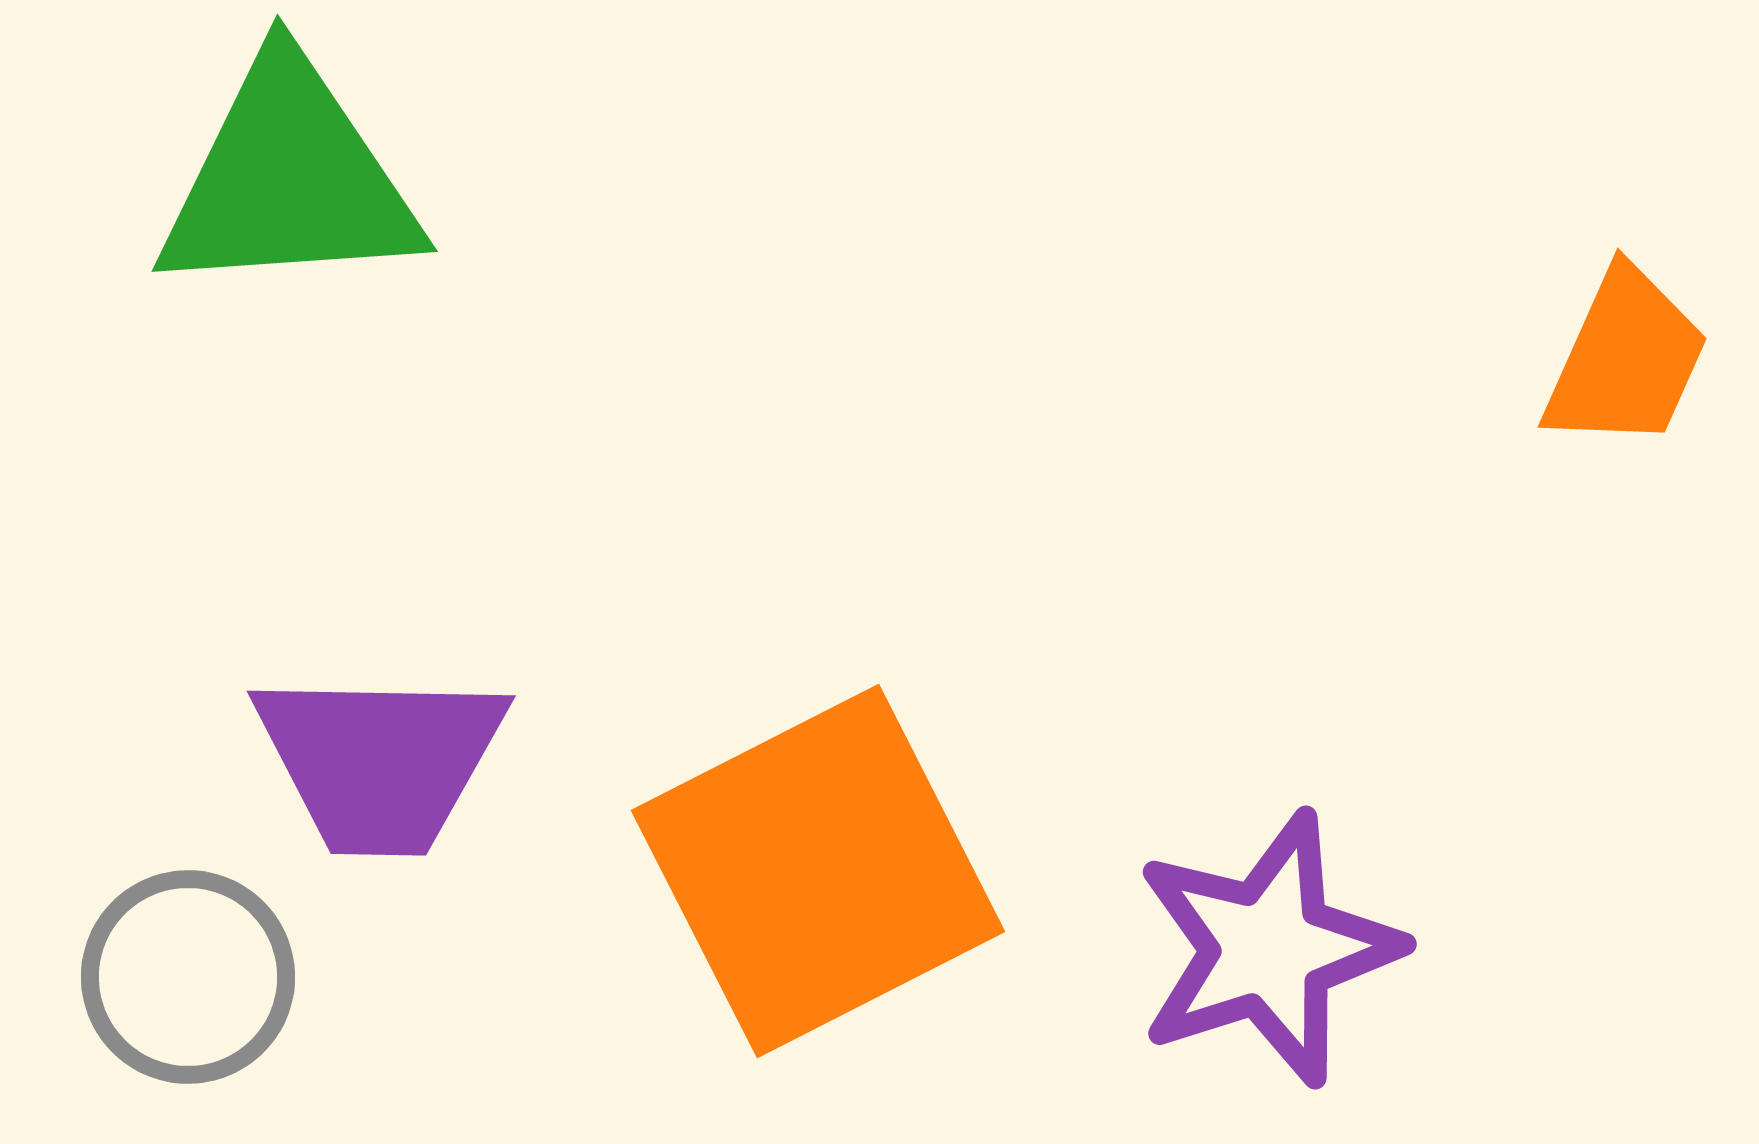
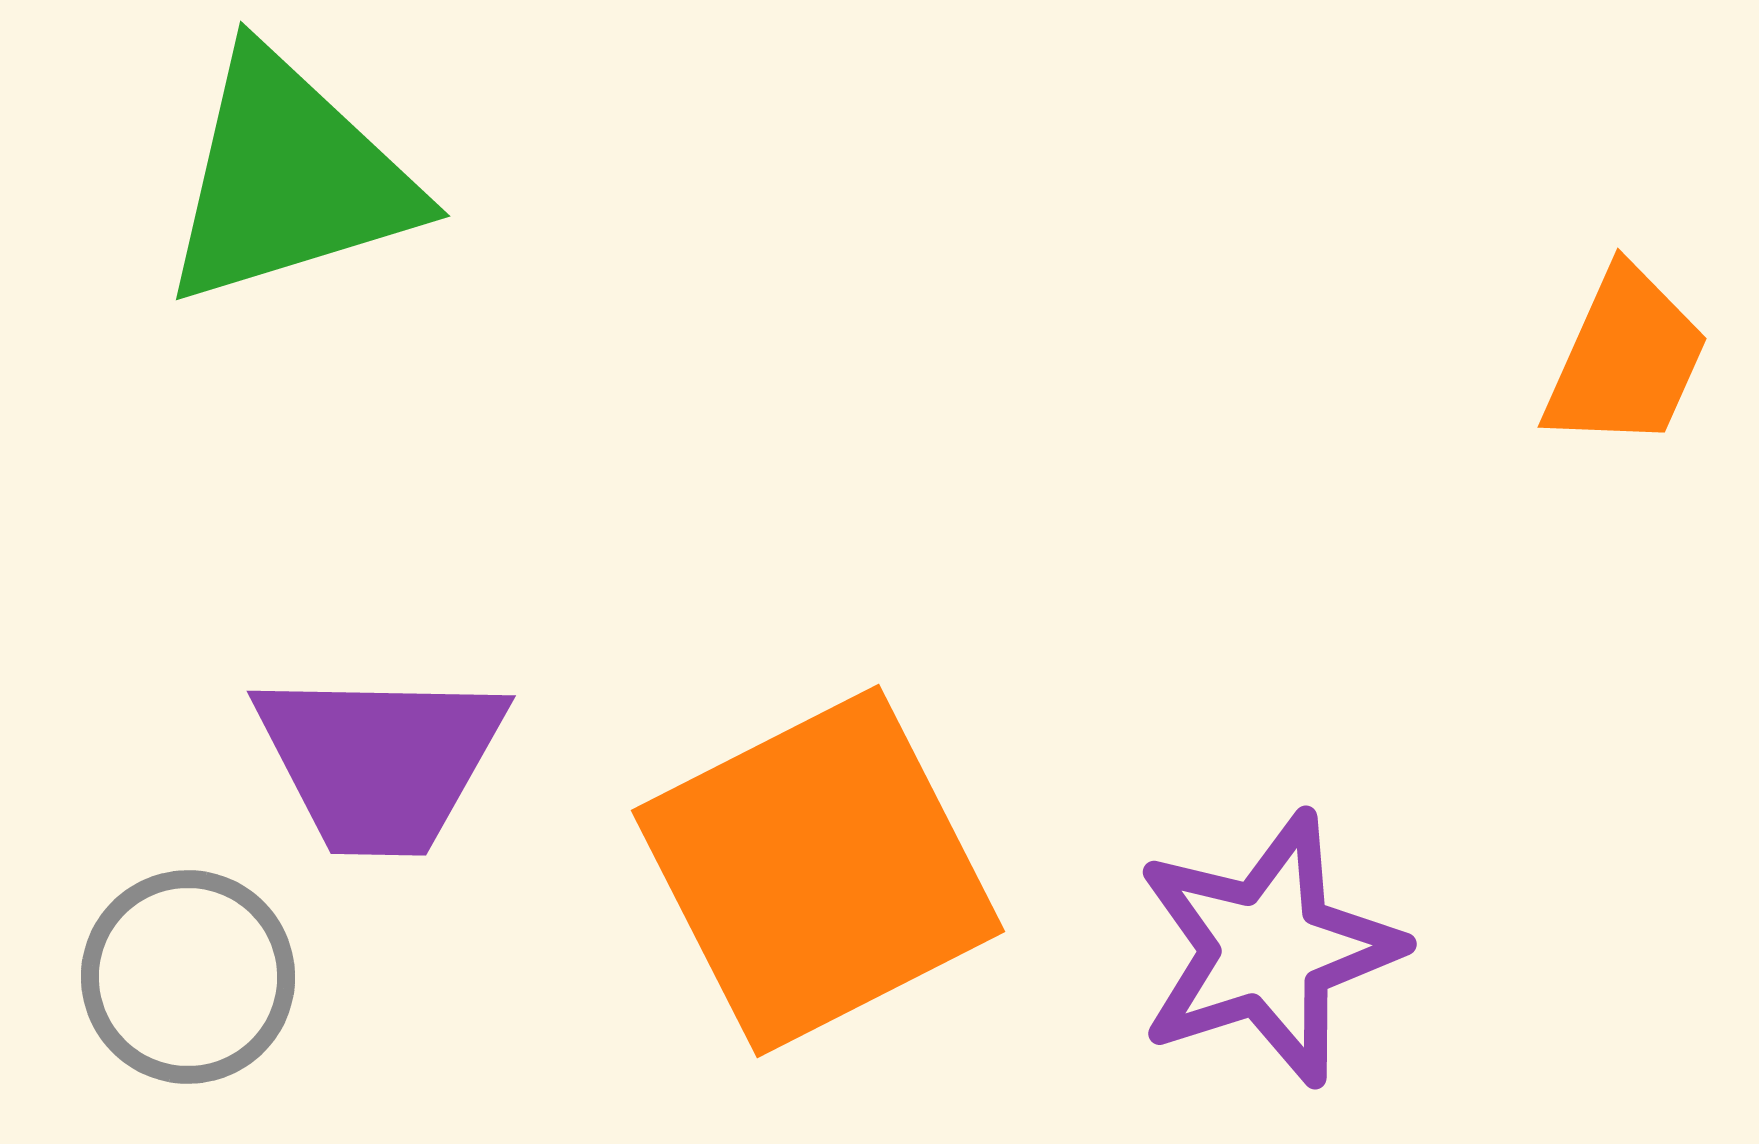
green triangle: rotated 13 degrees counterclockwise
